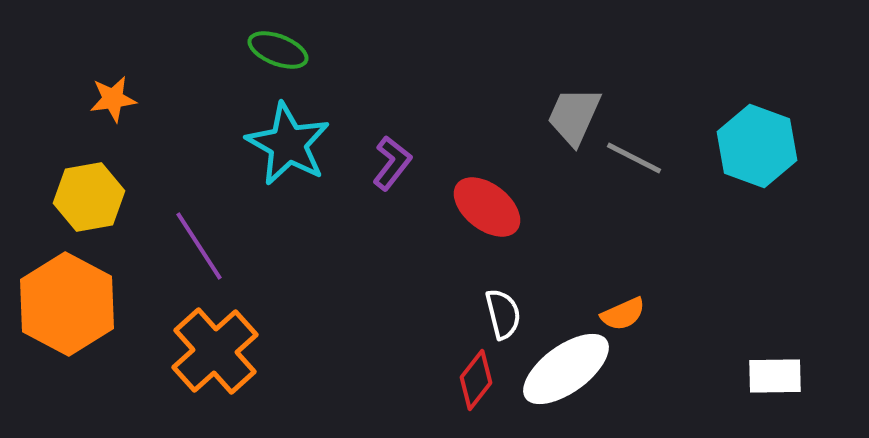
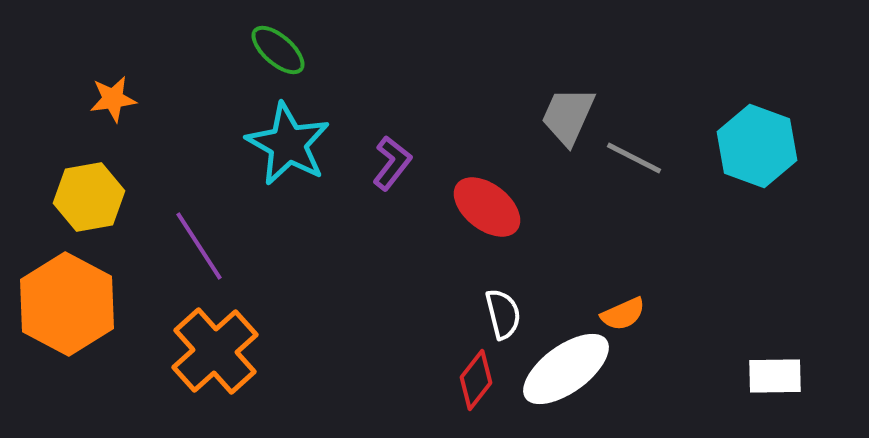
green ellipse: rotated 20 degrees clockwise
gray trapezoid: moved 6 px left
